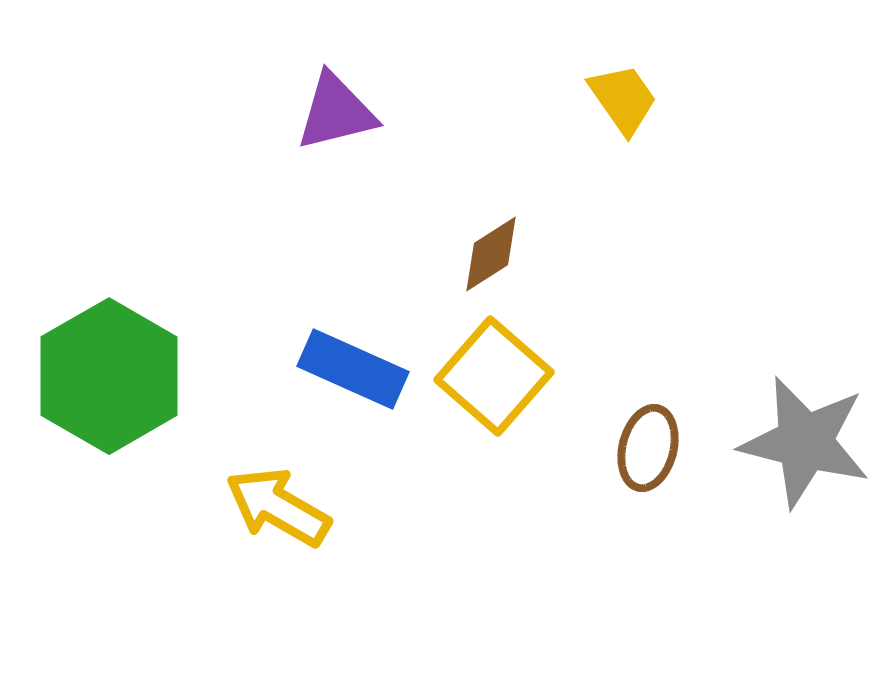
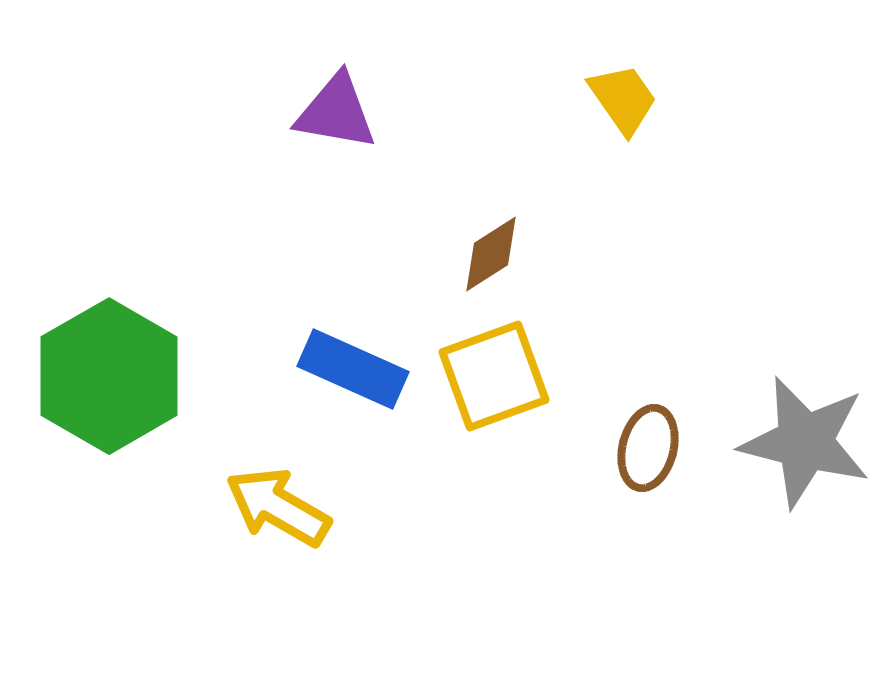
purple triangle: rotated 24 degrees clockwise
yellow square: rotated 29 degrees clockwise
